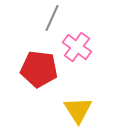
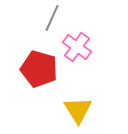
red pentagon: rotated 9 degrees clockwise
